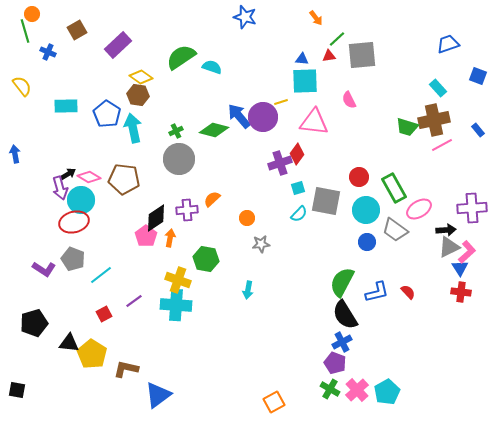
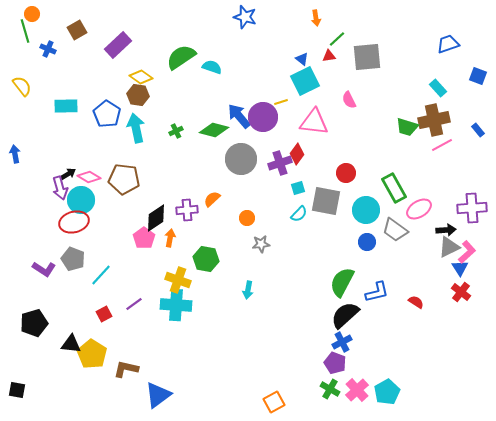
orange arrow at (316, 18): rotated 28 degrees clockwise
blue cross at (48, 52): moved 3 px up
gray square at (362, 55): moved 5 px right, 2 px down
blue triangle at (302, 59): rotated 32 degrees clockwise
cyan square at (305, 81): rotated 24 degrees counterclockwise
cyan arrow at (133, 128): moved 3 px right
gray circle at (179, 159): moved 62 px right
red circle at (359, 177): moved 13 px left, 4 px up
pink pentagon at (146, 236): moved 2 px left, 2 px down
cyan line at (101, 275): rotated 10 degrees counterclockwise
red semicircle at (408, 292): moved 8 px right, 10 px down; rotated 14 degrees counterclockwise
red cross at (461, 292): rotated 30 degrees clockwise
purple line at (134, 301): moved 3 px down
black semicircle at (345, 315): rotated 80 degrees clockwise
black triangle at (69, 343): moved 2 px right, 1 px down
